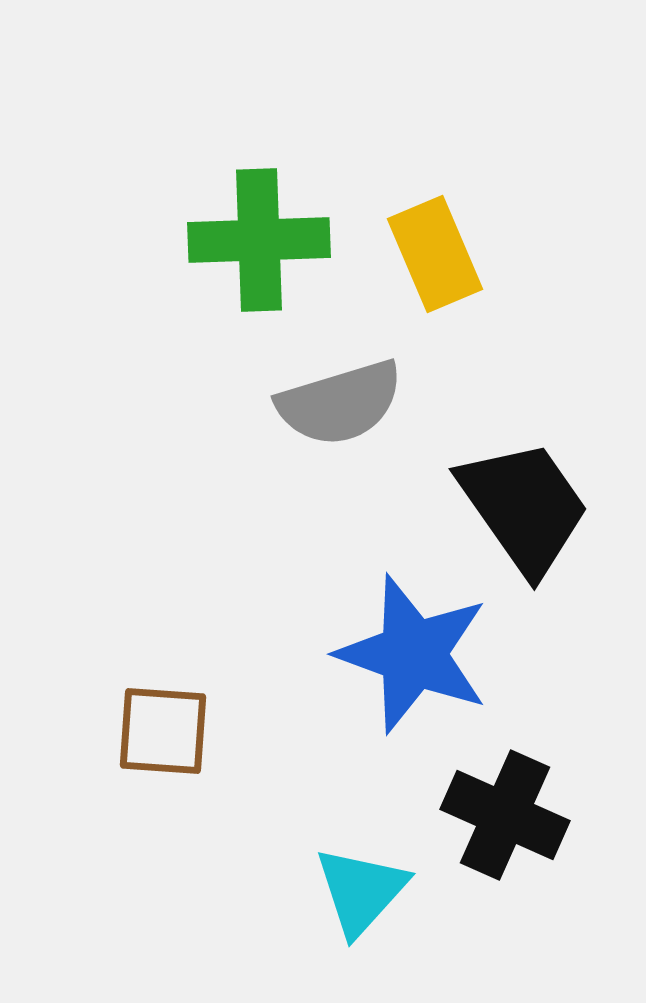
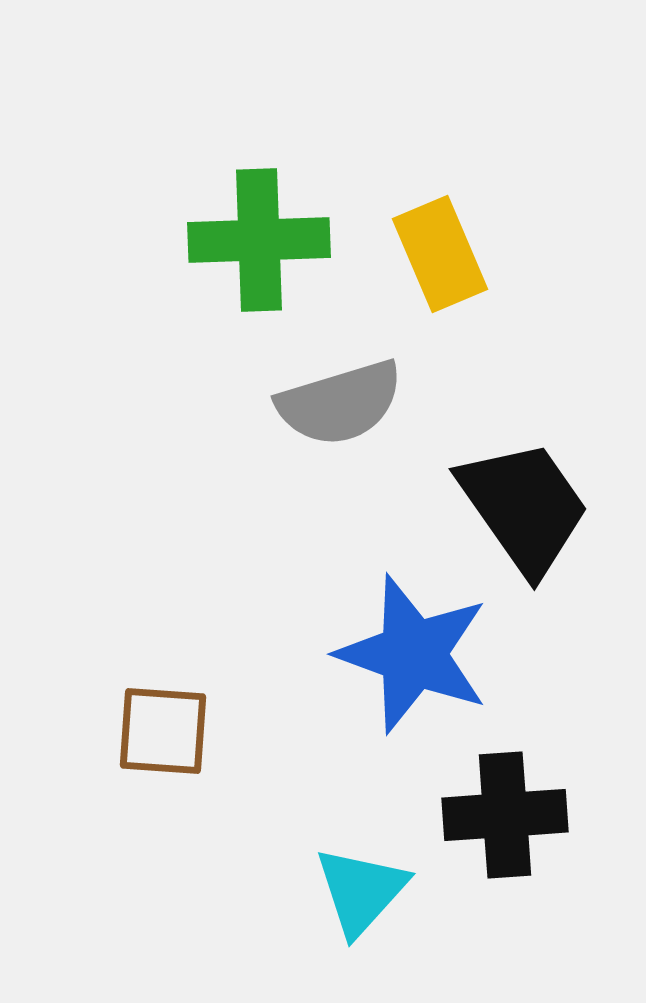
yellow rectangle: moved 5 px right
black cross: rotated 28 degrees counterclockwise
